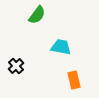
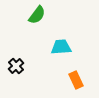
cyan trapezoid: rotated 15 degrees counterclockwise
orange rectangle: moved 2 px right; rotated 12 degrees counterclockwise
